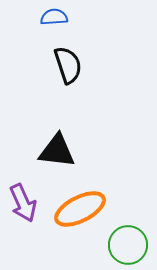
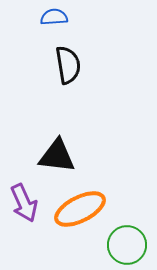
black semicircle: rotated 9 degrees clockwise
black triangle: moved 5 px down
purple arrow: moved 1 px right
green circle: moved 1 px left
